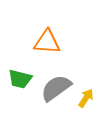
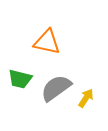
orange triangle: rotated 8 degrees clockwise
